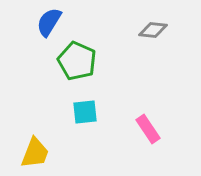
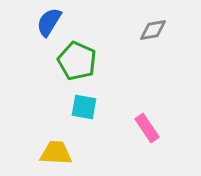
gray diamond: rotated 16 degrees counterclockwise
cyan square: moved 1 px left, 5 px up; rotated 16 degrees clockwise
pink rectangle: moved 1 px left, 1 px up
yellow trapezoid: moved 21 px right; rotated 108 degrees counterclockwise
